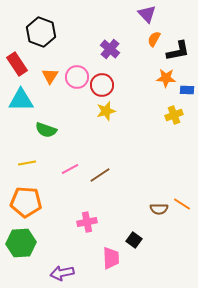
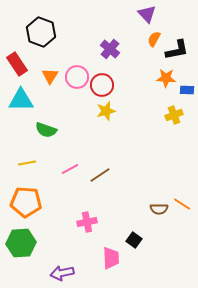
black L-shape: moved 1 px left, 1 px up
